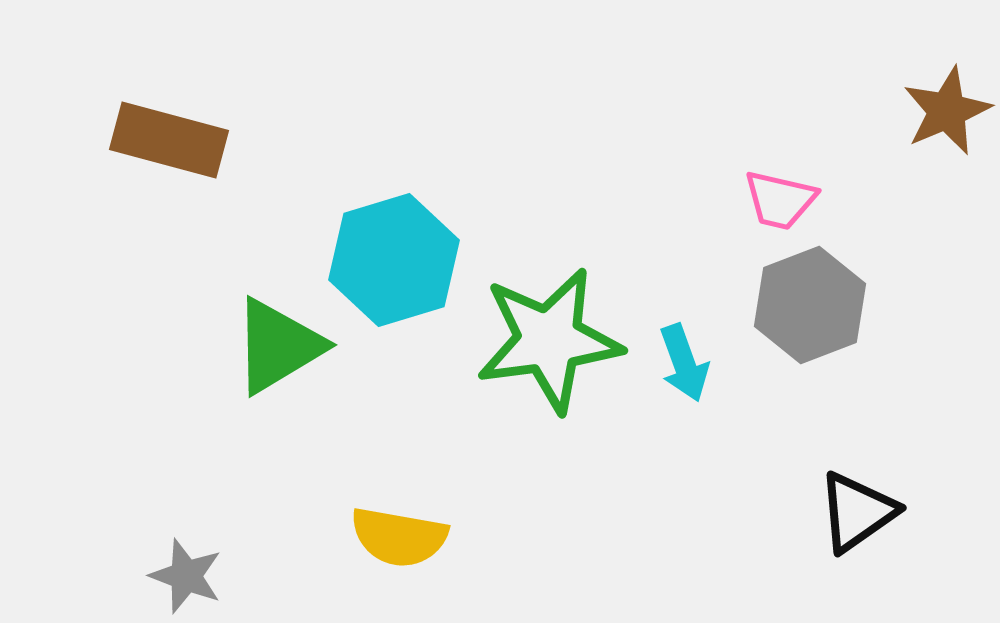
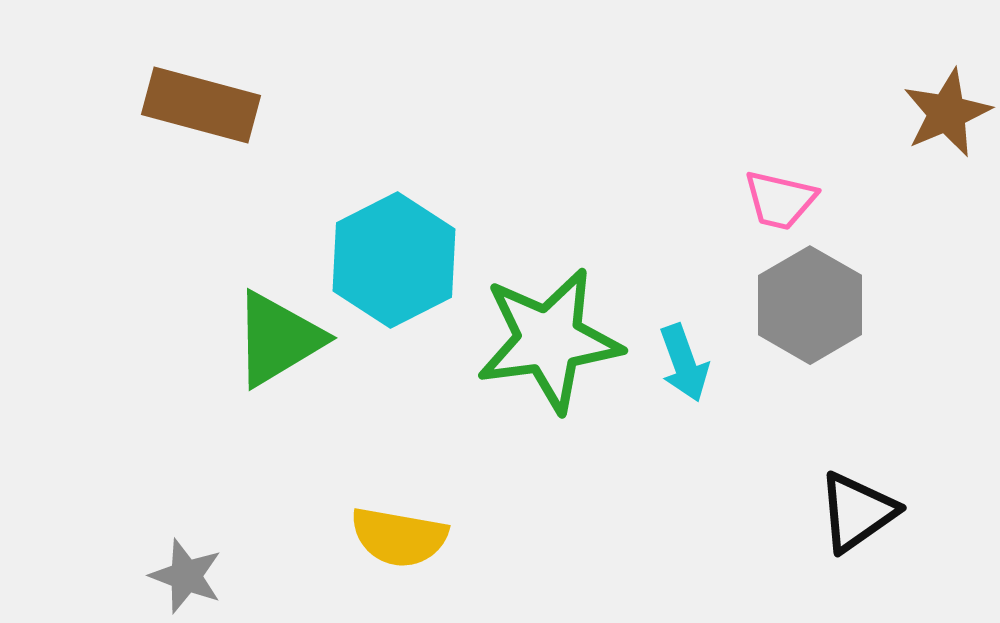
brown star: moved 2 px down
brown rectangle: moved 32 px right, 35 px up
cyan hexagon: rotated 10 degrees counterclockwise
gray hexagon: rotated 9 degrees counterclockwise
green triangle: moved 7 px up
